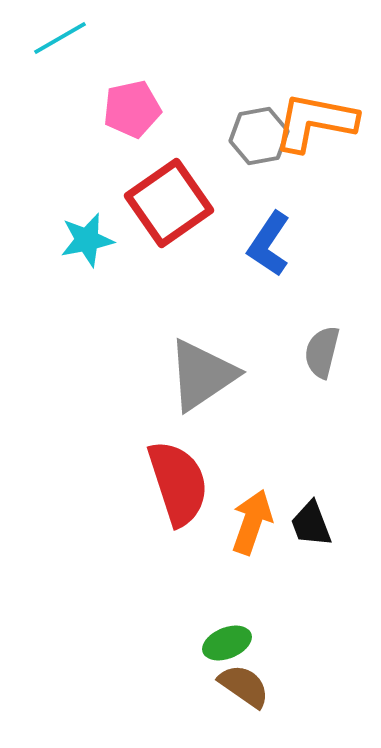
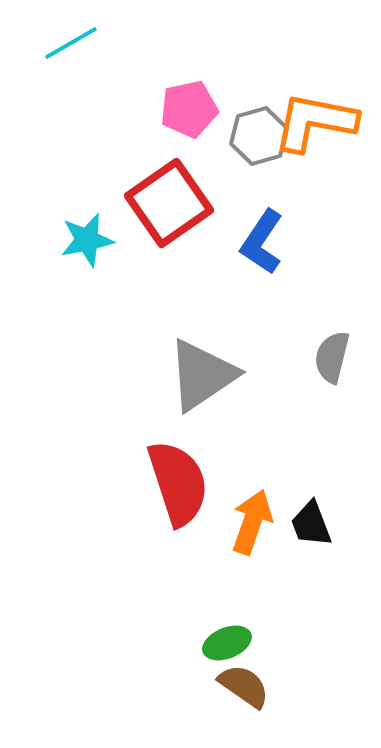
cyan line: moved 11 px right, 5 px down
pink pentagon: moved 57 px right
gray hexagon: rotated 6 degrees counterclockwise
blue L-shape: moved 7 px left, 2 px up
gray semicircle: moved 10 px right, 5 px down
